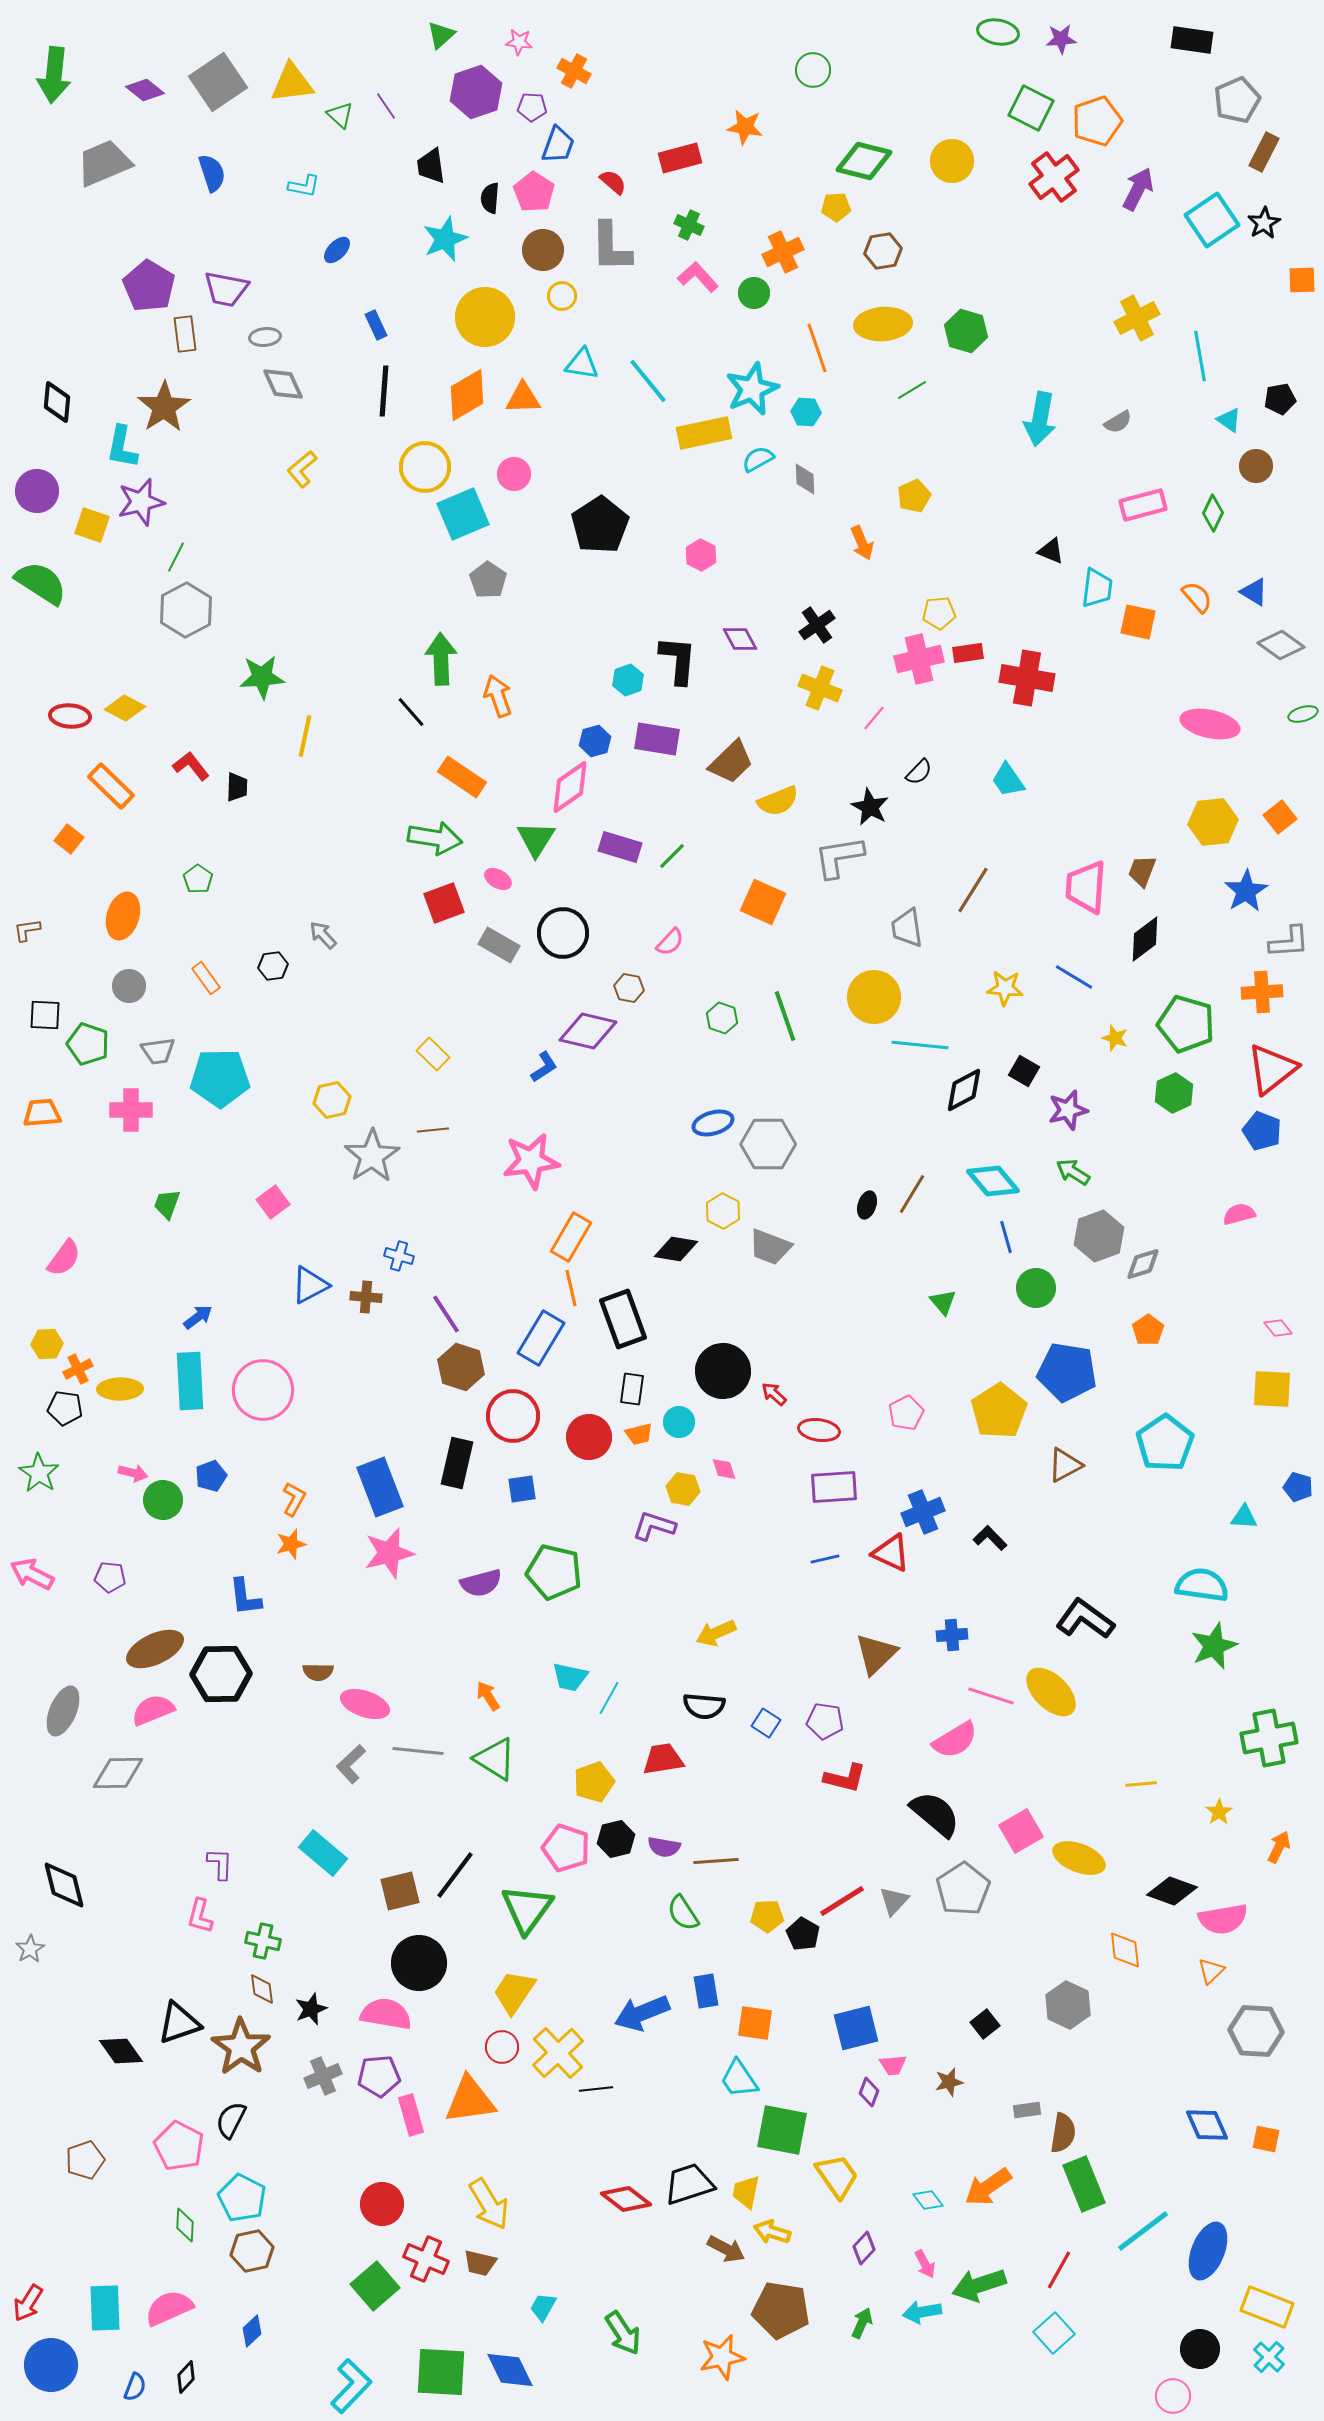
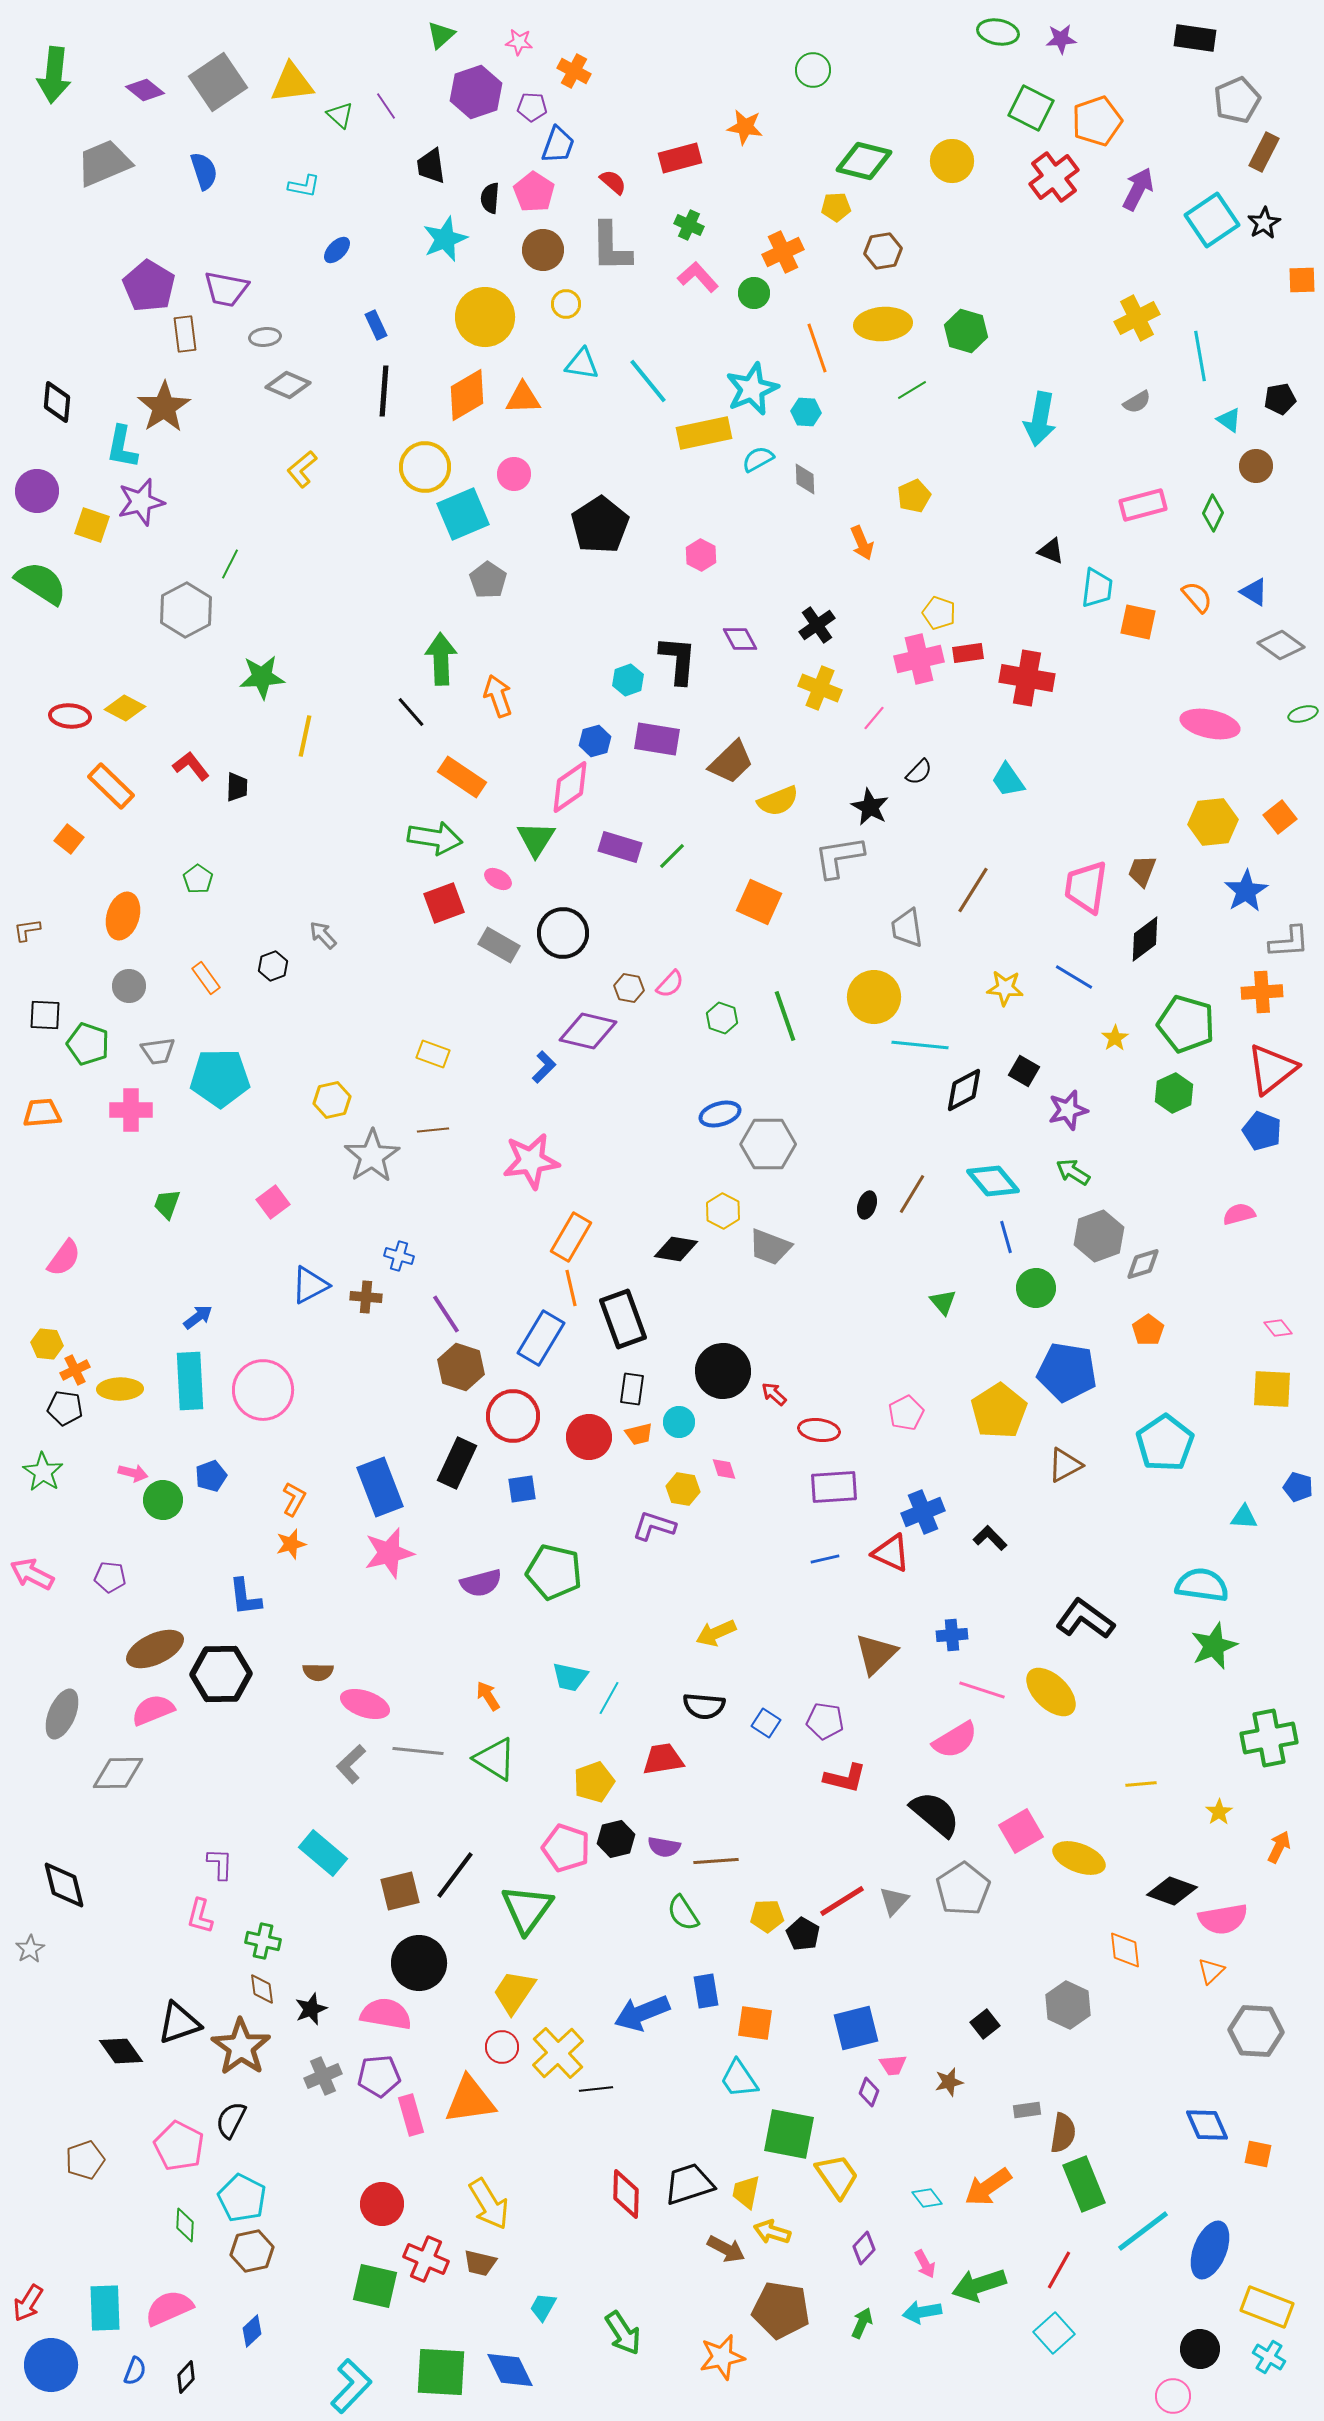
black rectangle at (1192, 40): moved 3 px right, 2 px up
blue semicircle at (212, 173): moved 8 px left, 2 px up
yellow circle at (562, 296): moved 4 px right, 8 px down
gray diamond at (283, 384): moved 5 px right, 1 px down; rotated 42 degrees counterclockwise
gray semicircle at (1118, 422): moved 19 px right, 20 px up
green line at (176, 557): moved 54 px right, 7 px down
yellow pentagon at (939, 613): rotated 24 degrees clockwise
pink trapezoid at (1086, 887): rotated 4 degrees clockwise
orange square at (763, 902): moved 4 px left
pink semicircle at (670, 942): moved 42 px down
black hexagon at (273, 966): rotated 12 degrees counterclockwise
yellow star at (1115, 1038): rotated 20 degrees clockwise
yellow rectangle at (433, 1054): rotated 24 degrees counterclockwise
blue L-shape at (544, 1067): rotated 12 degrees counterclockwise
blue ellipse at (713, 1123): moved 7 px right, 9 px up
yellow hexagon at (47, 1344): rotated 8 degrees clockwise
orange cross at (78, 1369): moved 3 px left, 1 px down
black rectangle at (457, 1463): rotated 12 degrees clockwise
green star at (39, 1473): moved 4 px right, 1 px up
pink line at (991, 1696): moved 9 px left, 6 px up
gray ellipse at (63, 1711): moved 1 px left, 3 px down
green square at (782, 2130): moved 7 px right, 4 px down
orange square at (1266, 2139): moved 8 px left, 15 px down
red diamond at (626, 2199): moved 5 px up; rotated 54 degrees clockwise
cyan diamond at (928, 2200): moved 1 px left, 2 px up
blue ellipse at (1208, 2251): moved 2 px right, 1 px up
green square at (375, 2286): rotated 36 degrees counterclockwise
cyan cross at (1269, 2357): rotated 12 degrees counterclockwise
blue semicircle at (135, 2387): moved 16 px up
